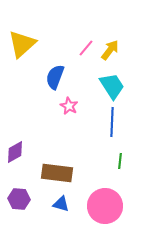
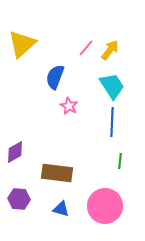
blue triangle: moved 5 px down
